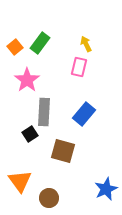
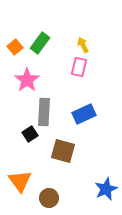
yellow arrow: moved 3 px left, 1 px down
blue rectangle: rotated 25 degrees clockwise
